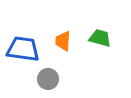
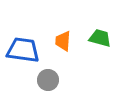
blue trapezoid: moved 1 px down
gray circle: moved 1 px down
